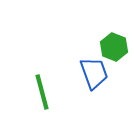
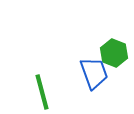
green hexagon: moved 6 px down
